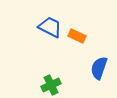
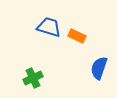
blue trapezoid: moved 1 px left; rotated 10 degrees counterclockwise
green cross: moved 18 px left, 7 px up
